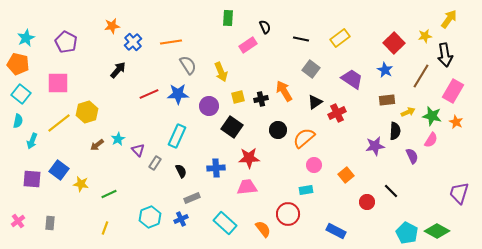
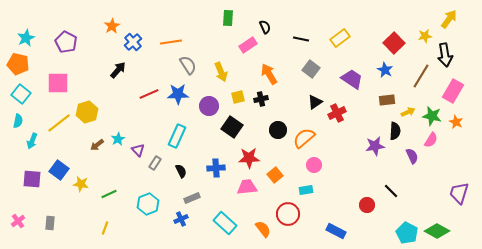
orange star at (112, 26): rotated 21 degrees counterclockwise
orange arrow at (284, 91): moved 15 px left, 17 px up
orange square at (346, 175): moved 71 px left
red circle at (367, 202): moved 3 px down
cyan hexagon at (150, 217): moved 2 px left, 13 px up
